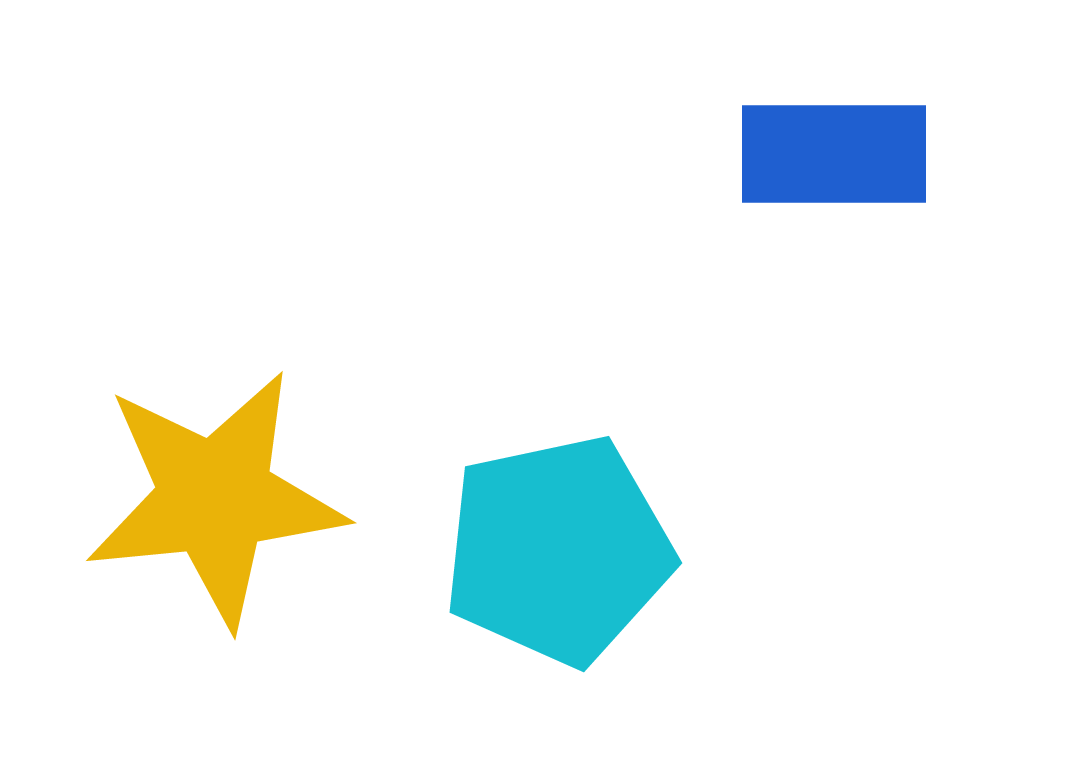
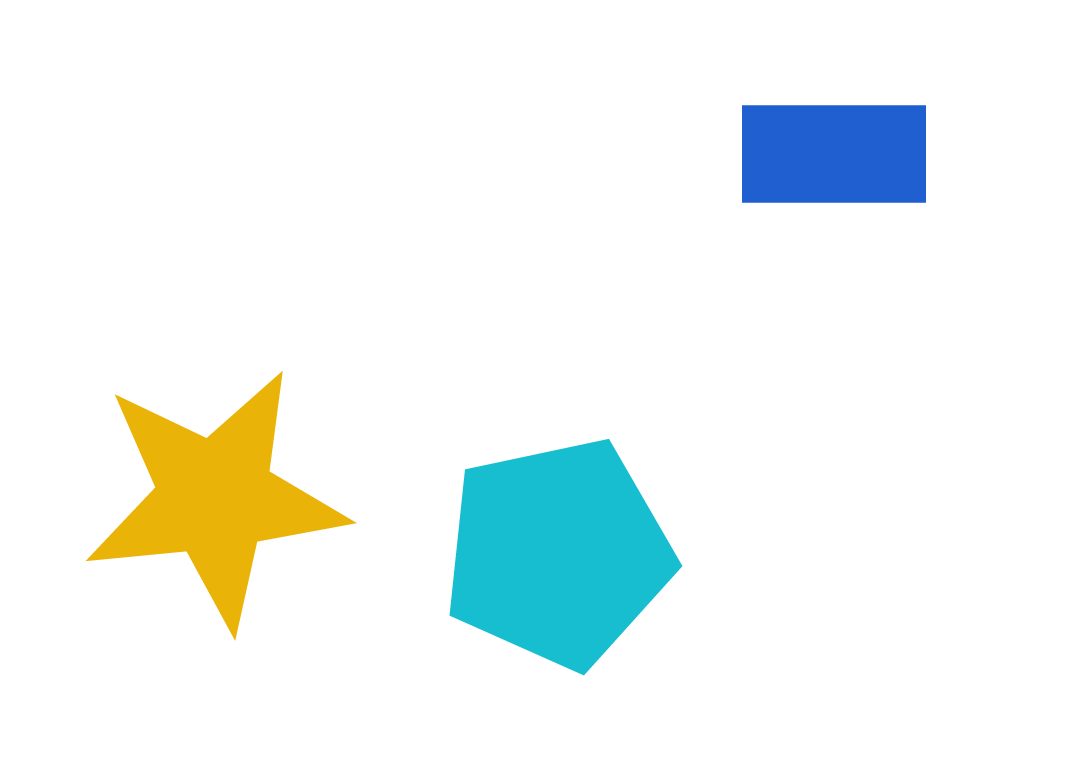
cyan pentagon: moved 3 px down
